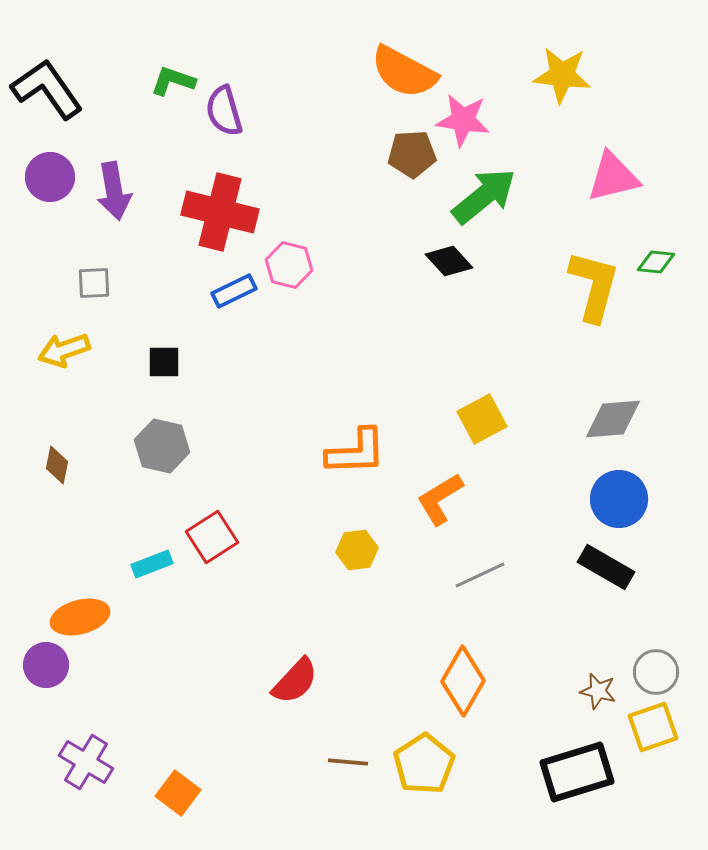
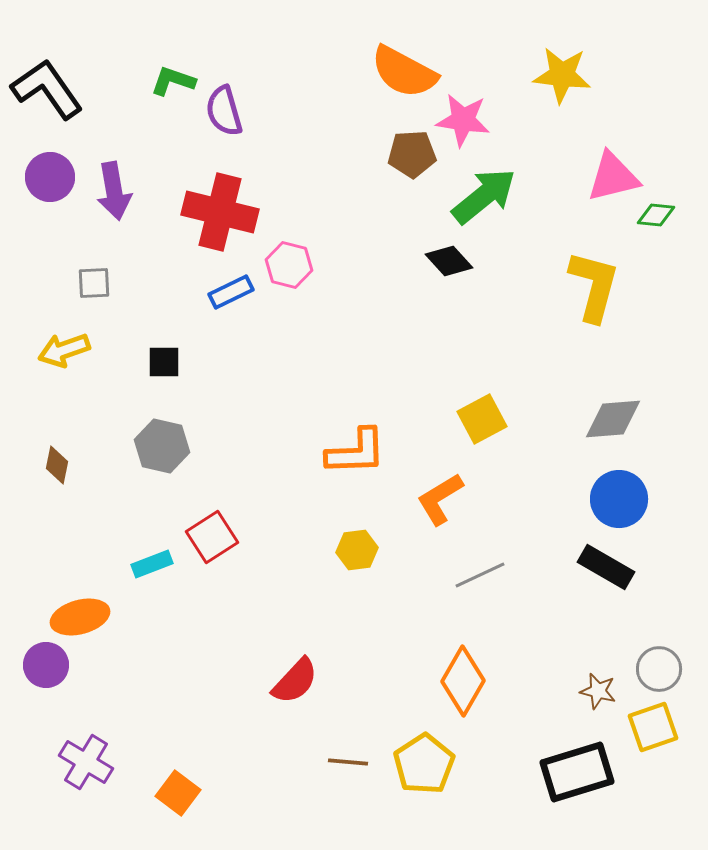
green diamond at (656, 262): moved 47 px up
blue rectangle at (234, 291): moved 3 px left, 1 px down
gray circle at (656, 672): moved 3 px right, 3 px up
